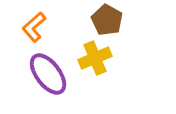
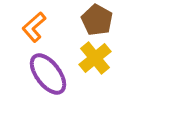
brown pentagon: moved 10 px left
yellow cross: rotated 16 degrees counterclockwise
